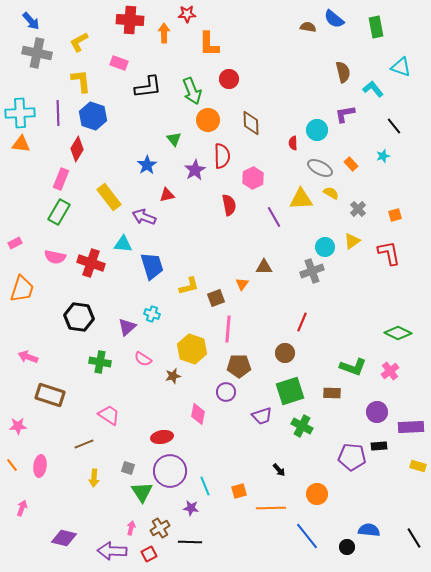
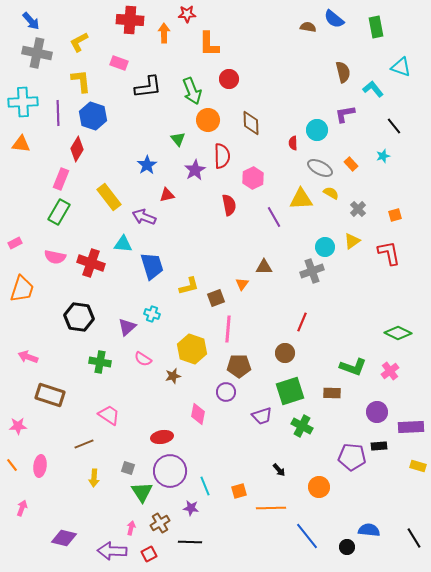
cyan cross at (20, 113): moved 3 px right, 11 px up
green triangle at (174, 139): moved 4 px right
orange circle at (317, 494): moved 2 px right, 7 px up
brown cross at (160, 528): moved 5 px up
